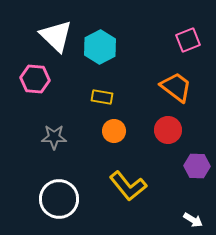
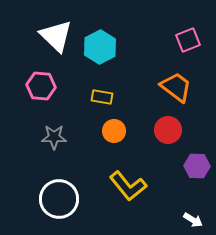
pink hexagon: moved 6 px right, 7 px down
